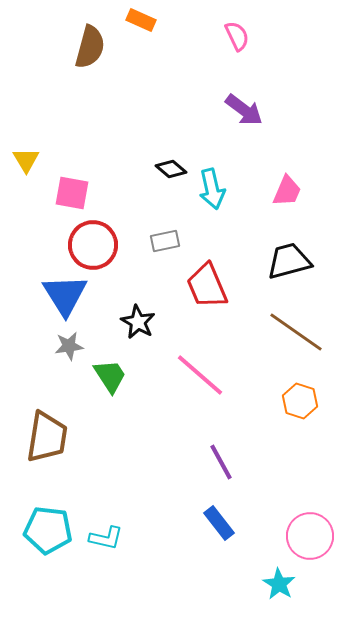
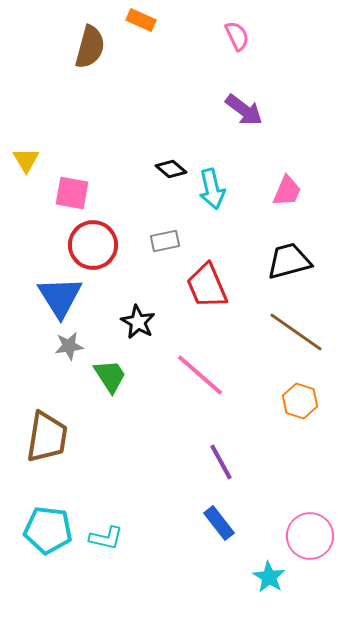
blue triangle: moved 5 px left, 2 px down
cyan star: moved 10 px left, 7 px up
